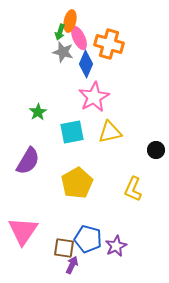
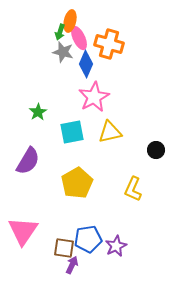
blue pentagon: rotated 24 degrees counterclockwise
